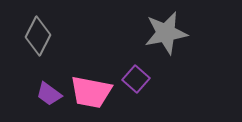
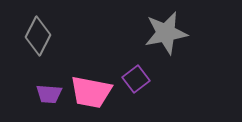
purple square: rotated 12 degrees clockwise
purple trapezoid: rotated 32 degrees counterclockwise
